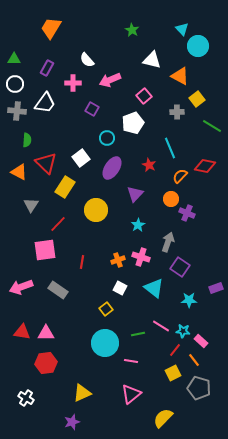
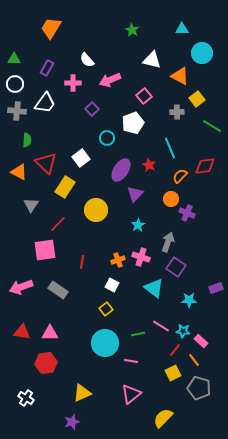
cyan triangle at (182, 29): rotated 48 degrees counterclockwise
cyan circle at (198, 46): moved 4 px right, 7 px down
purple square at (92, 109): rotated 16 degrees clockwise
red diamond at (205, 166): rotated 20 degrees counterclockwise
purple ellipse at (112, 168): moved 9 px right, 2 px down
purple square at (180, 267): moved 4 px left
white square at (120, 288): moved 8 px left, 3 px up
pink triangle at (46, 333): moved 4 px right
